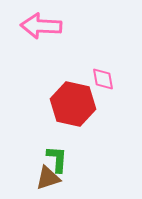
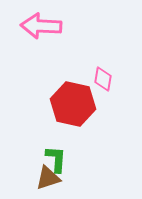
pink diamond: rotated 20 degrees clockwise
green L-shape: moved 1 px left
